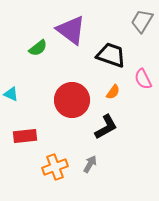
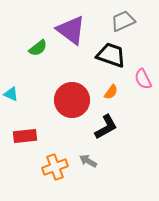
gray trapezoid: moved 19 px left; rotated 35 degrees clockwise
orange semicircle: moved 2 px left
gray arrow: moved 2 px left, 3 px up; rotated 90 degrees counterclockwise
